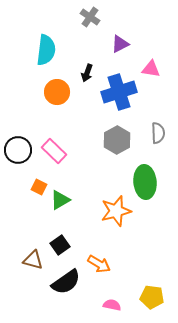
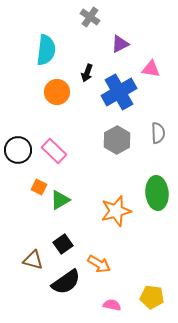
blue cross: rotated 12 degrees counterclockwise
green ellipse: moved 12 px right, 11 px down
black square: moved 3 px right, 1 px up
